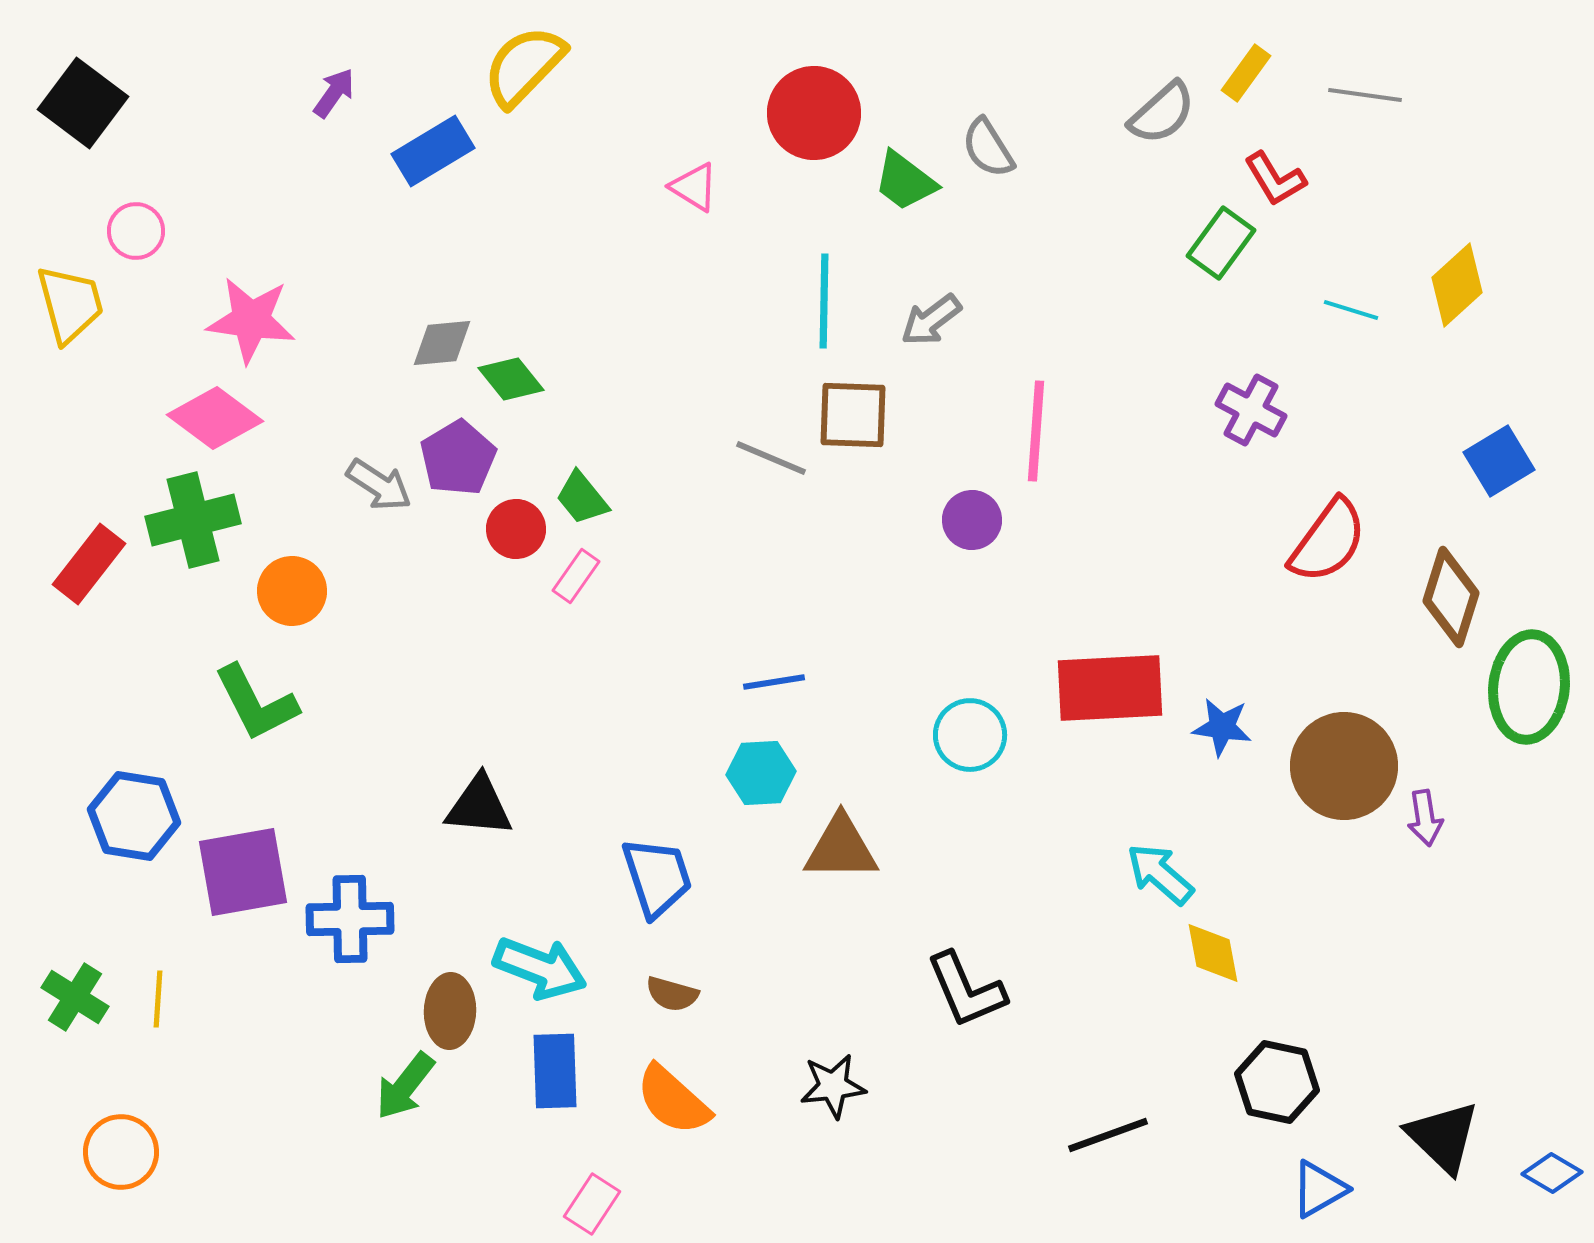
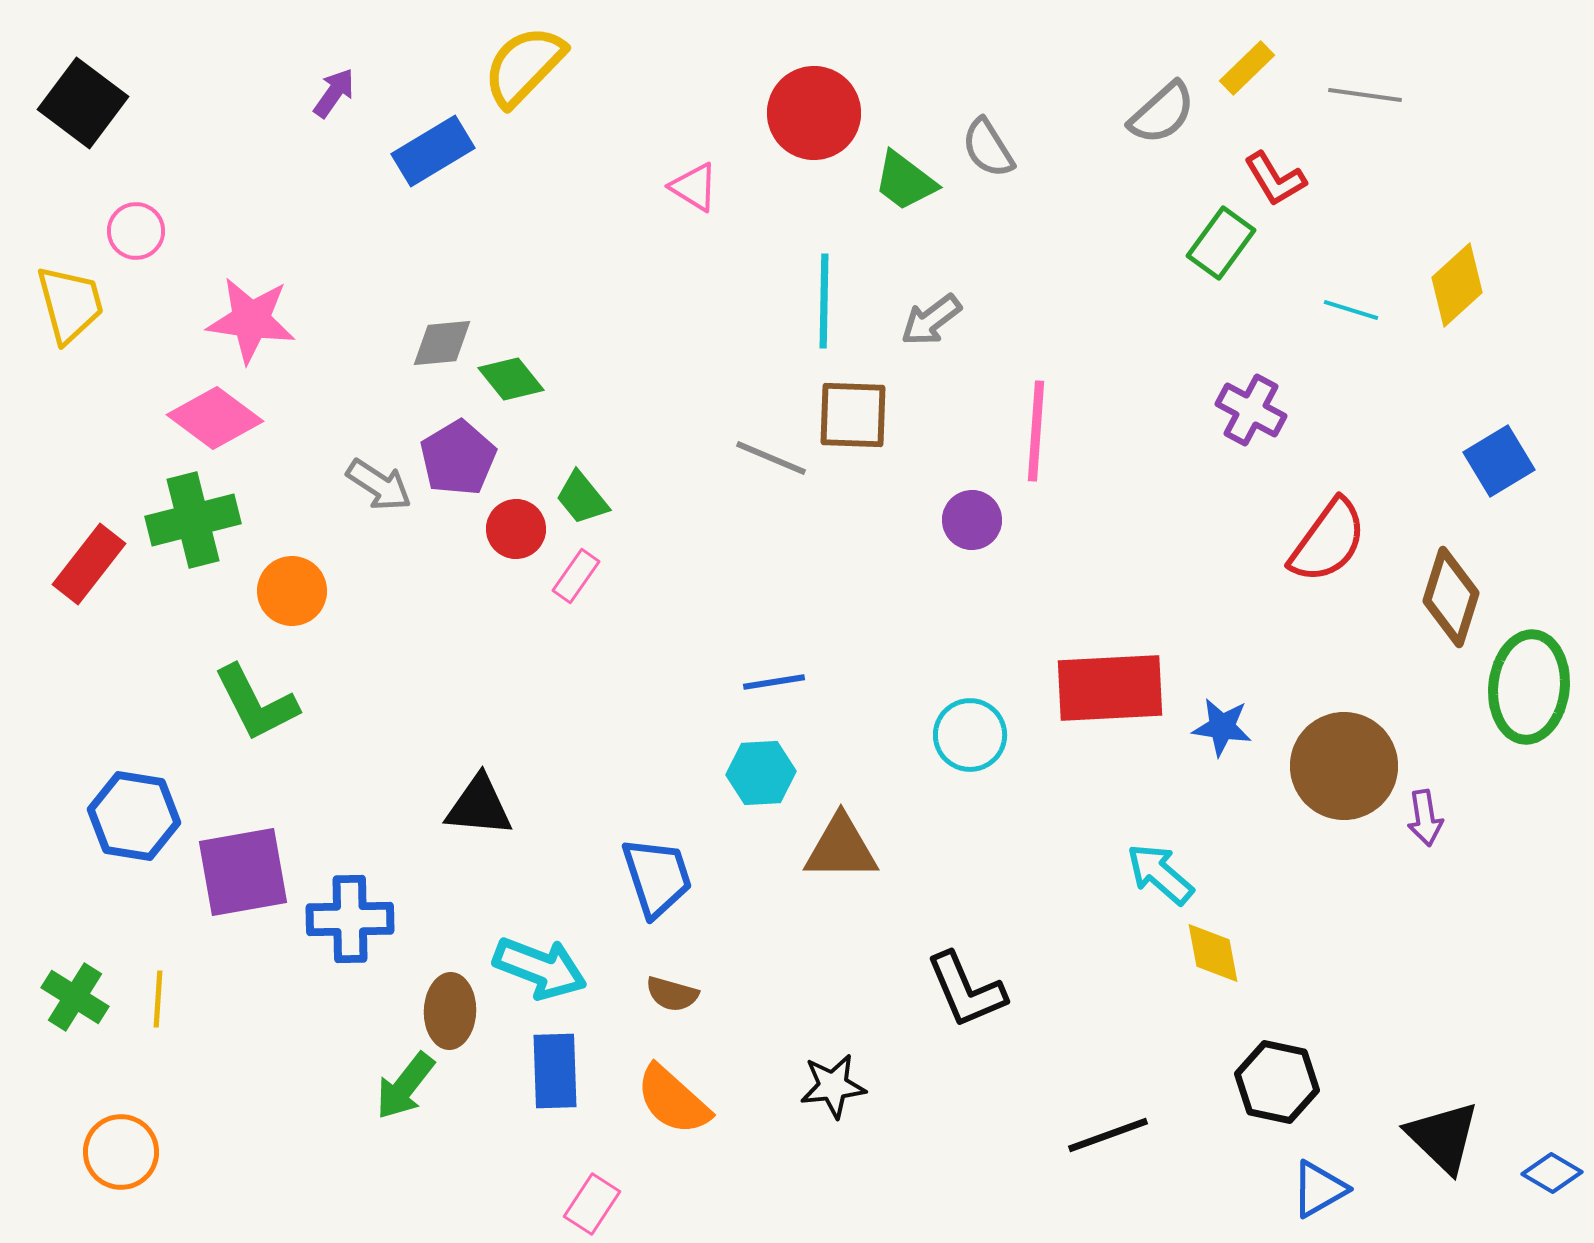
yellow rectangle at (1246, 73): moved 1 px right, 5 px up; rotated 10 degrees clockwise
